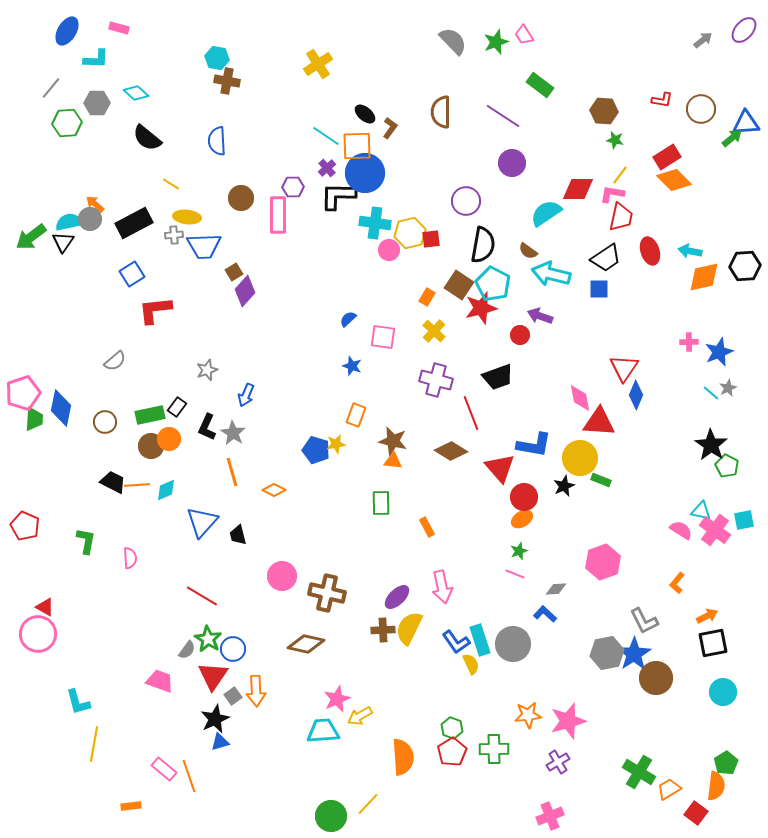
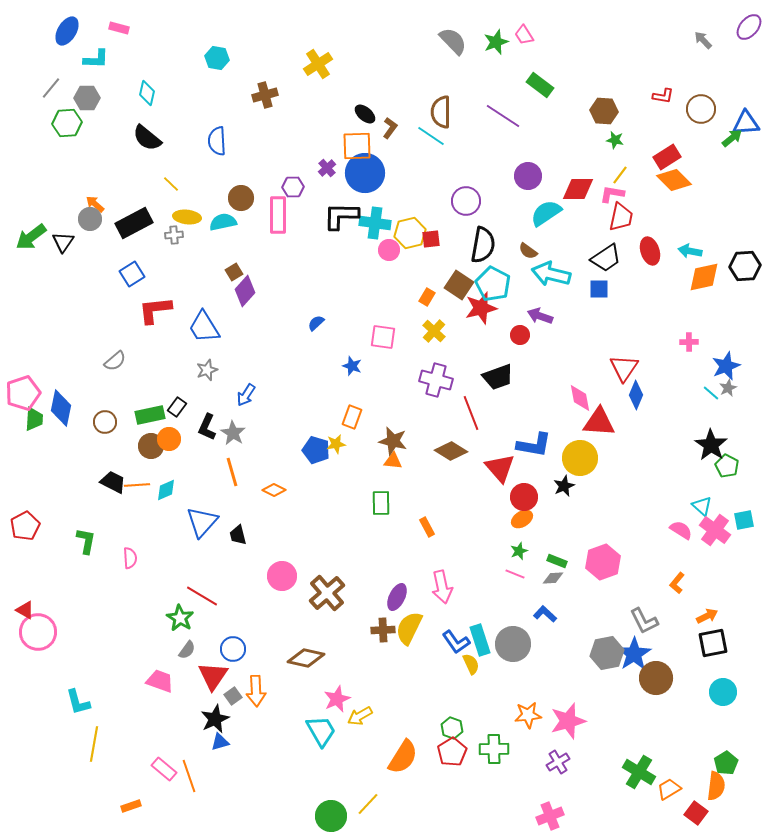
purple ellipse at (744, 30): moved 5 px right, 3 px up
gray arrow at (703, 40): rotated 96 degrees counterclockwise
brown cross at (227, 81): moved 38 px right, 14 px down; rotated 25 degrees counterclockwise
cyan diamond at (136, 93): moved 11 px right; rotated 60 degrees clockwise
red L-shape at (662, 100): moved 1 px right, 4 px up
gray hexagon at (97, 103): moved 10 px left, 5 px up
cyan line at (326, 136): moved 105 px right
purple circle at (512, 163): moved 16 px right, 13 px down
yellow line at (171, 184): rotated 12 degrees clockwise
black L-shape at (338, 196): moved 3 px right, 20 px down
cyan semicircle at (69, 222): moved 154 px right
blue trapezoid at (204, 246): moved 81 px down; rotated 60 degrees clockwise
blue semicircle at (348, 319): moved 32 px left, 4 px down
blue star at (719, 352): moved 7 px right, 14 px down
blue arrow at (246, 395): rotated 10 degrees clockwise
orange rectangle at (356, 415): moved 4 px left, 2 px down
green rectangle at (601, 480): moved 44 px left, 81 px down
cyan triangle at (701, 511): moved 1 px right, 5 px up; rotated 30 degrees clockwise
red pentagon at (25, 526): rotated 20 degrees clockwise
gray diamond at (556, 589): moved 3 px left, 11 px up
brown cross at (327, 593): rotated 36 degrees clockwise
purple ellipse at (397, 597): rotated 20 degrees counterclockwise
red triangle at (45, 607): moved 20 px left, 3 px down
pink circle at (38, 634): moved 2 px up
green star at (208, 639): moved 28 px left, 21 px up
brown diamond at (306, 644): moved 14 px down
cyan trapezoid at (323, 731): moved 2 px left; rotated 64 degrees clockwise
orange semicircle at (403, 757): rotated 36 degrees clockwise
orange rectangle at (131, 806): rotated 12 degrees counterclockwise
